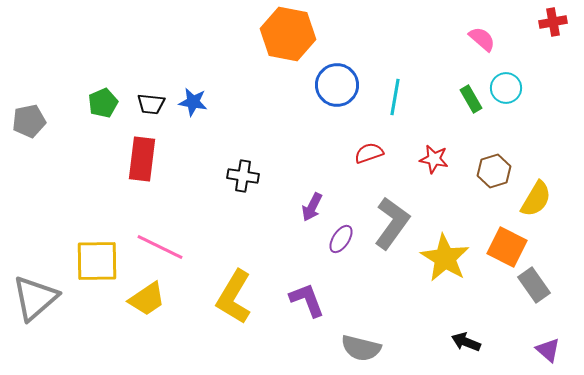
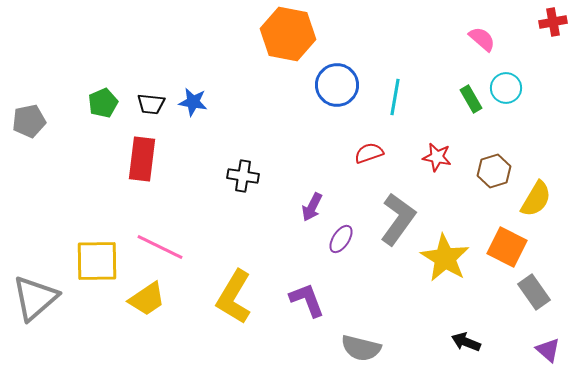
red star: moved 3 px right, 2 px up
gray L-shape: moved 6 px right, 4 px up
gray rectangle: moved 7 px down
